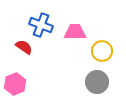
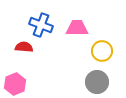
pink trapezoid: moved 2 px right, 4 px up
red semicircle: rotated 30 degrees counterclockwise
